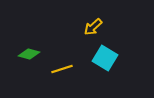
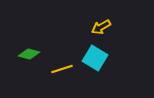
yellow arrow: moved 8 px right; rotated 12 degrees clockwise
cyan square: moved 10 px left
